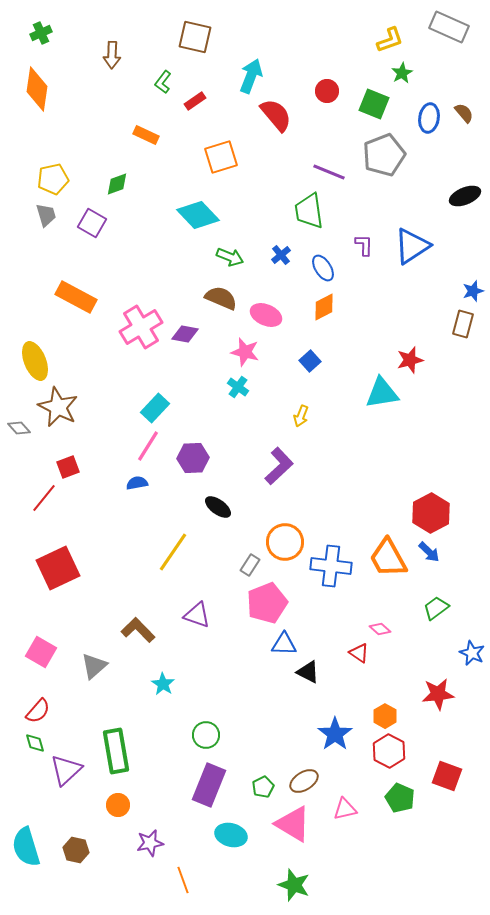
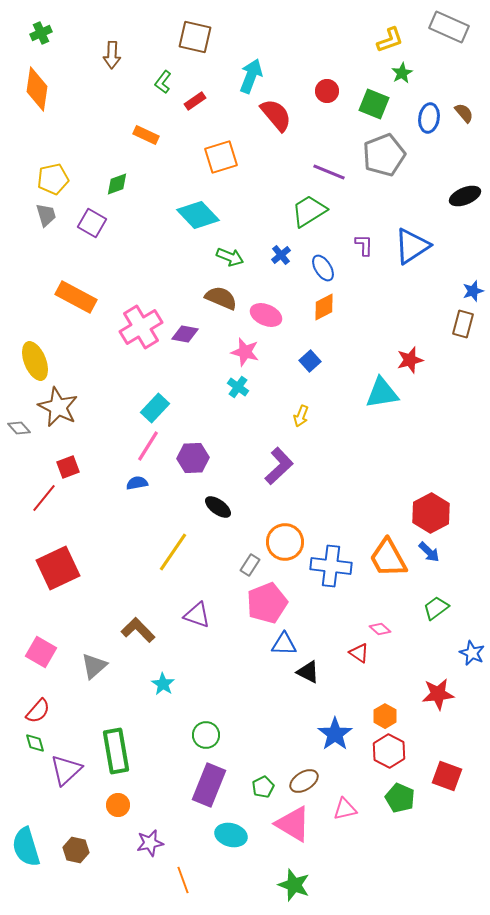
green trapezoid at (309, 211): rotated 66 degrees clockwise
